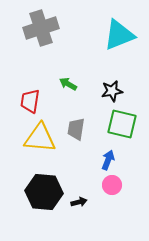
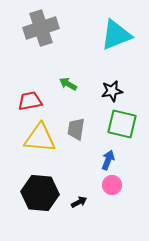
cyan triangle: moved 3 px left
red trapezoid: rotated 70 degrees clockwise
black hexagon: moved 4 px left, 1 px down
black arrow: rotated 14 degrees counterclockwise
